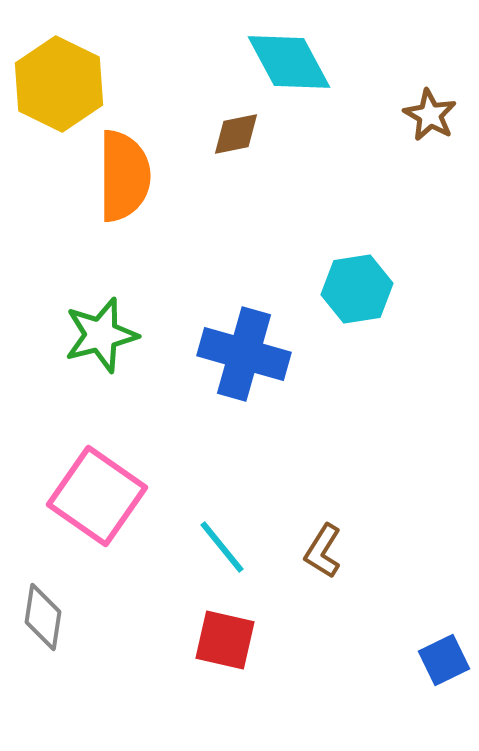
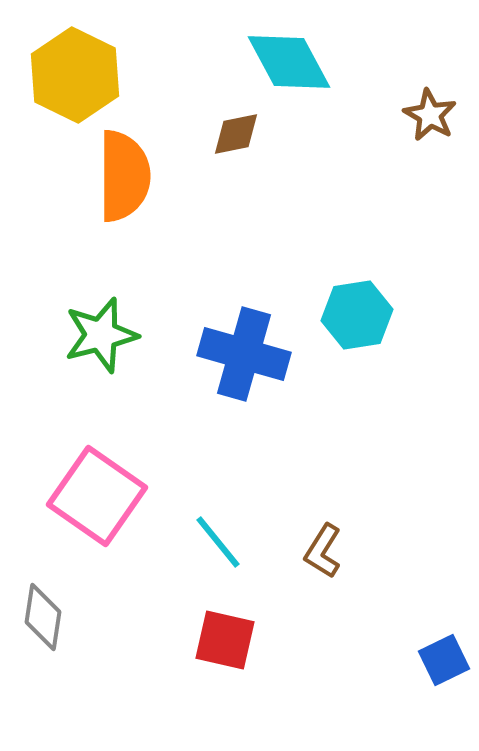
yellow hexagon: moved 16 px right, 9 px up
cyan hexagon: moved 26 px down
cyan line: moved 4 px left, 5 px up
